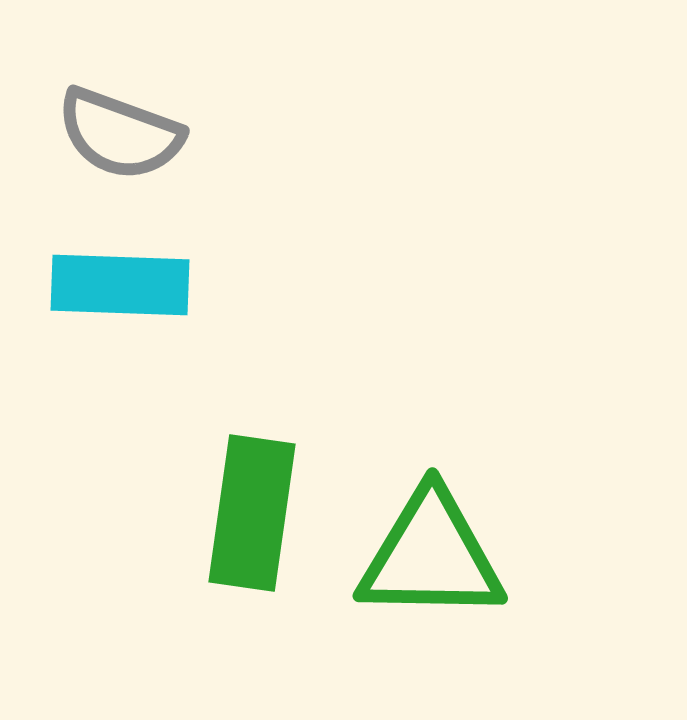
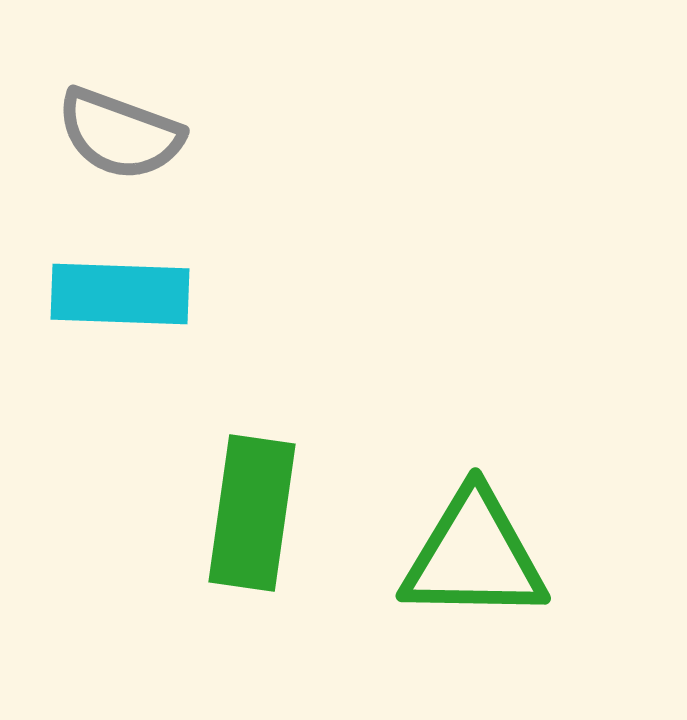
cyan rectangle: moved 9 px down
green triangle: moved 43 px right
